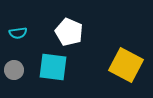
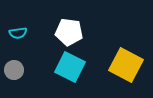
white pentagon: rotated 16 degrees counterclockwise
cyan square: moved 17 px right; rotated 20 degrees clockwise
